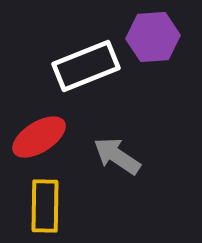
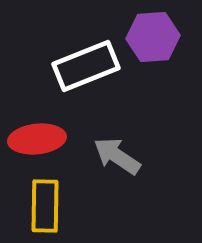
red ellipse: moved 2 px left, 2 px down; rotated 26 degrees clockwise
